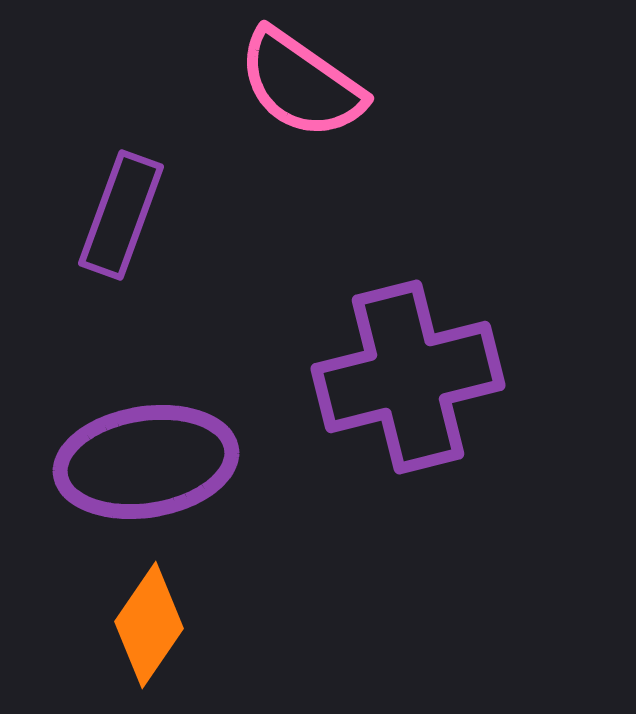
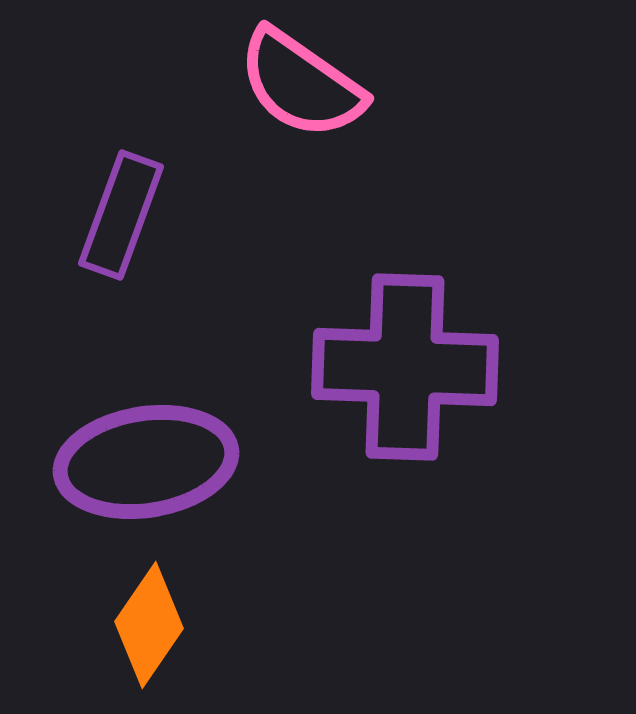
purple cross: moved 3 px left, 10 px up; rotated 16 degrees clockwise
